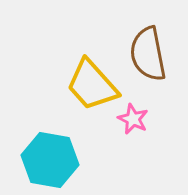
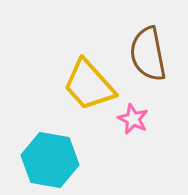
yellow trapezoid: moved 3 px left
